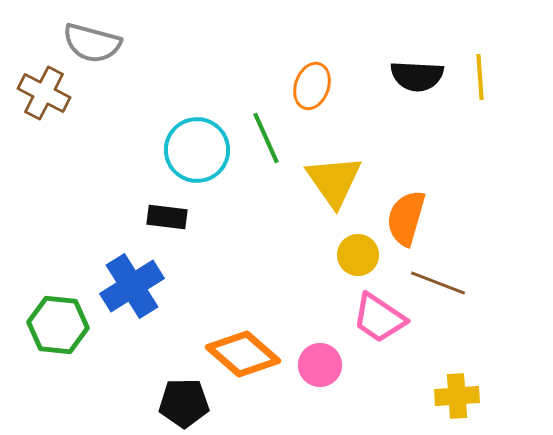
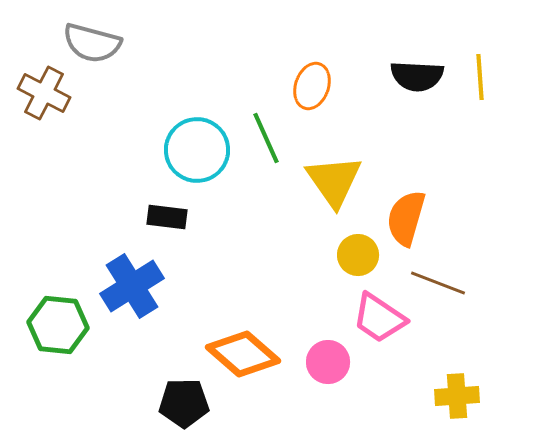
pink circle: moved 8 px right, 3 px up
